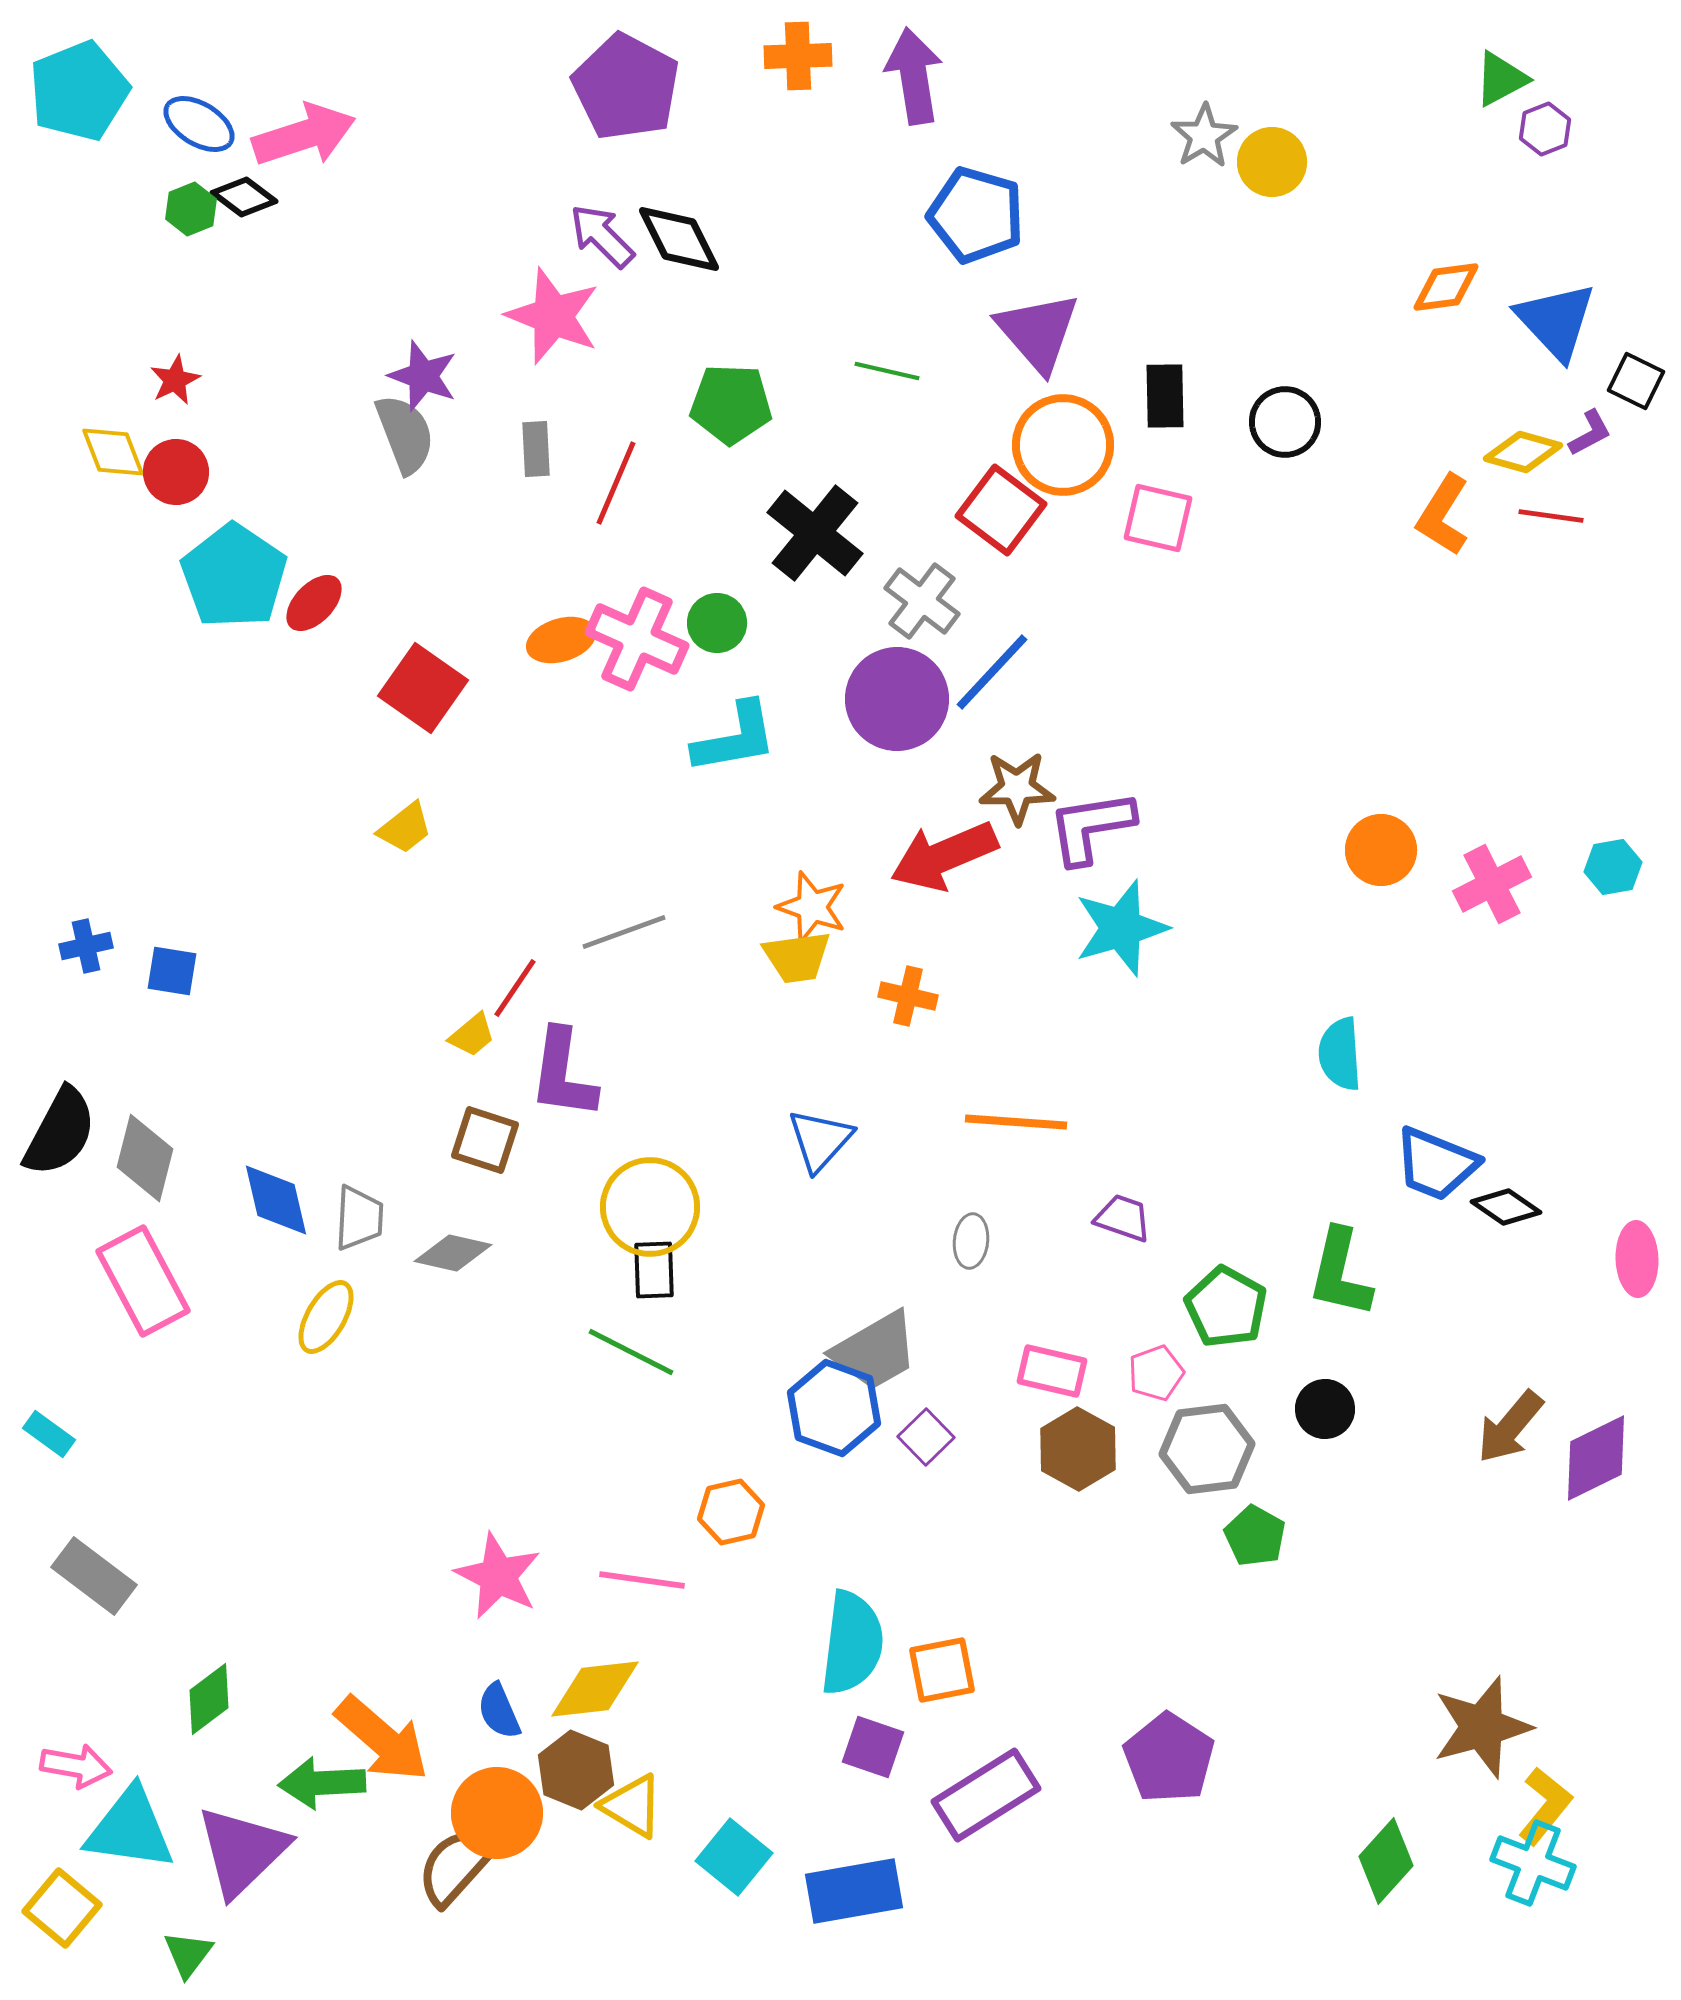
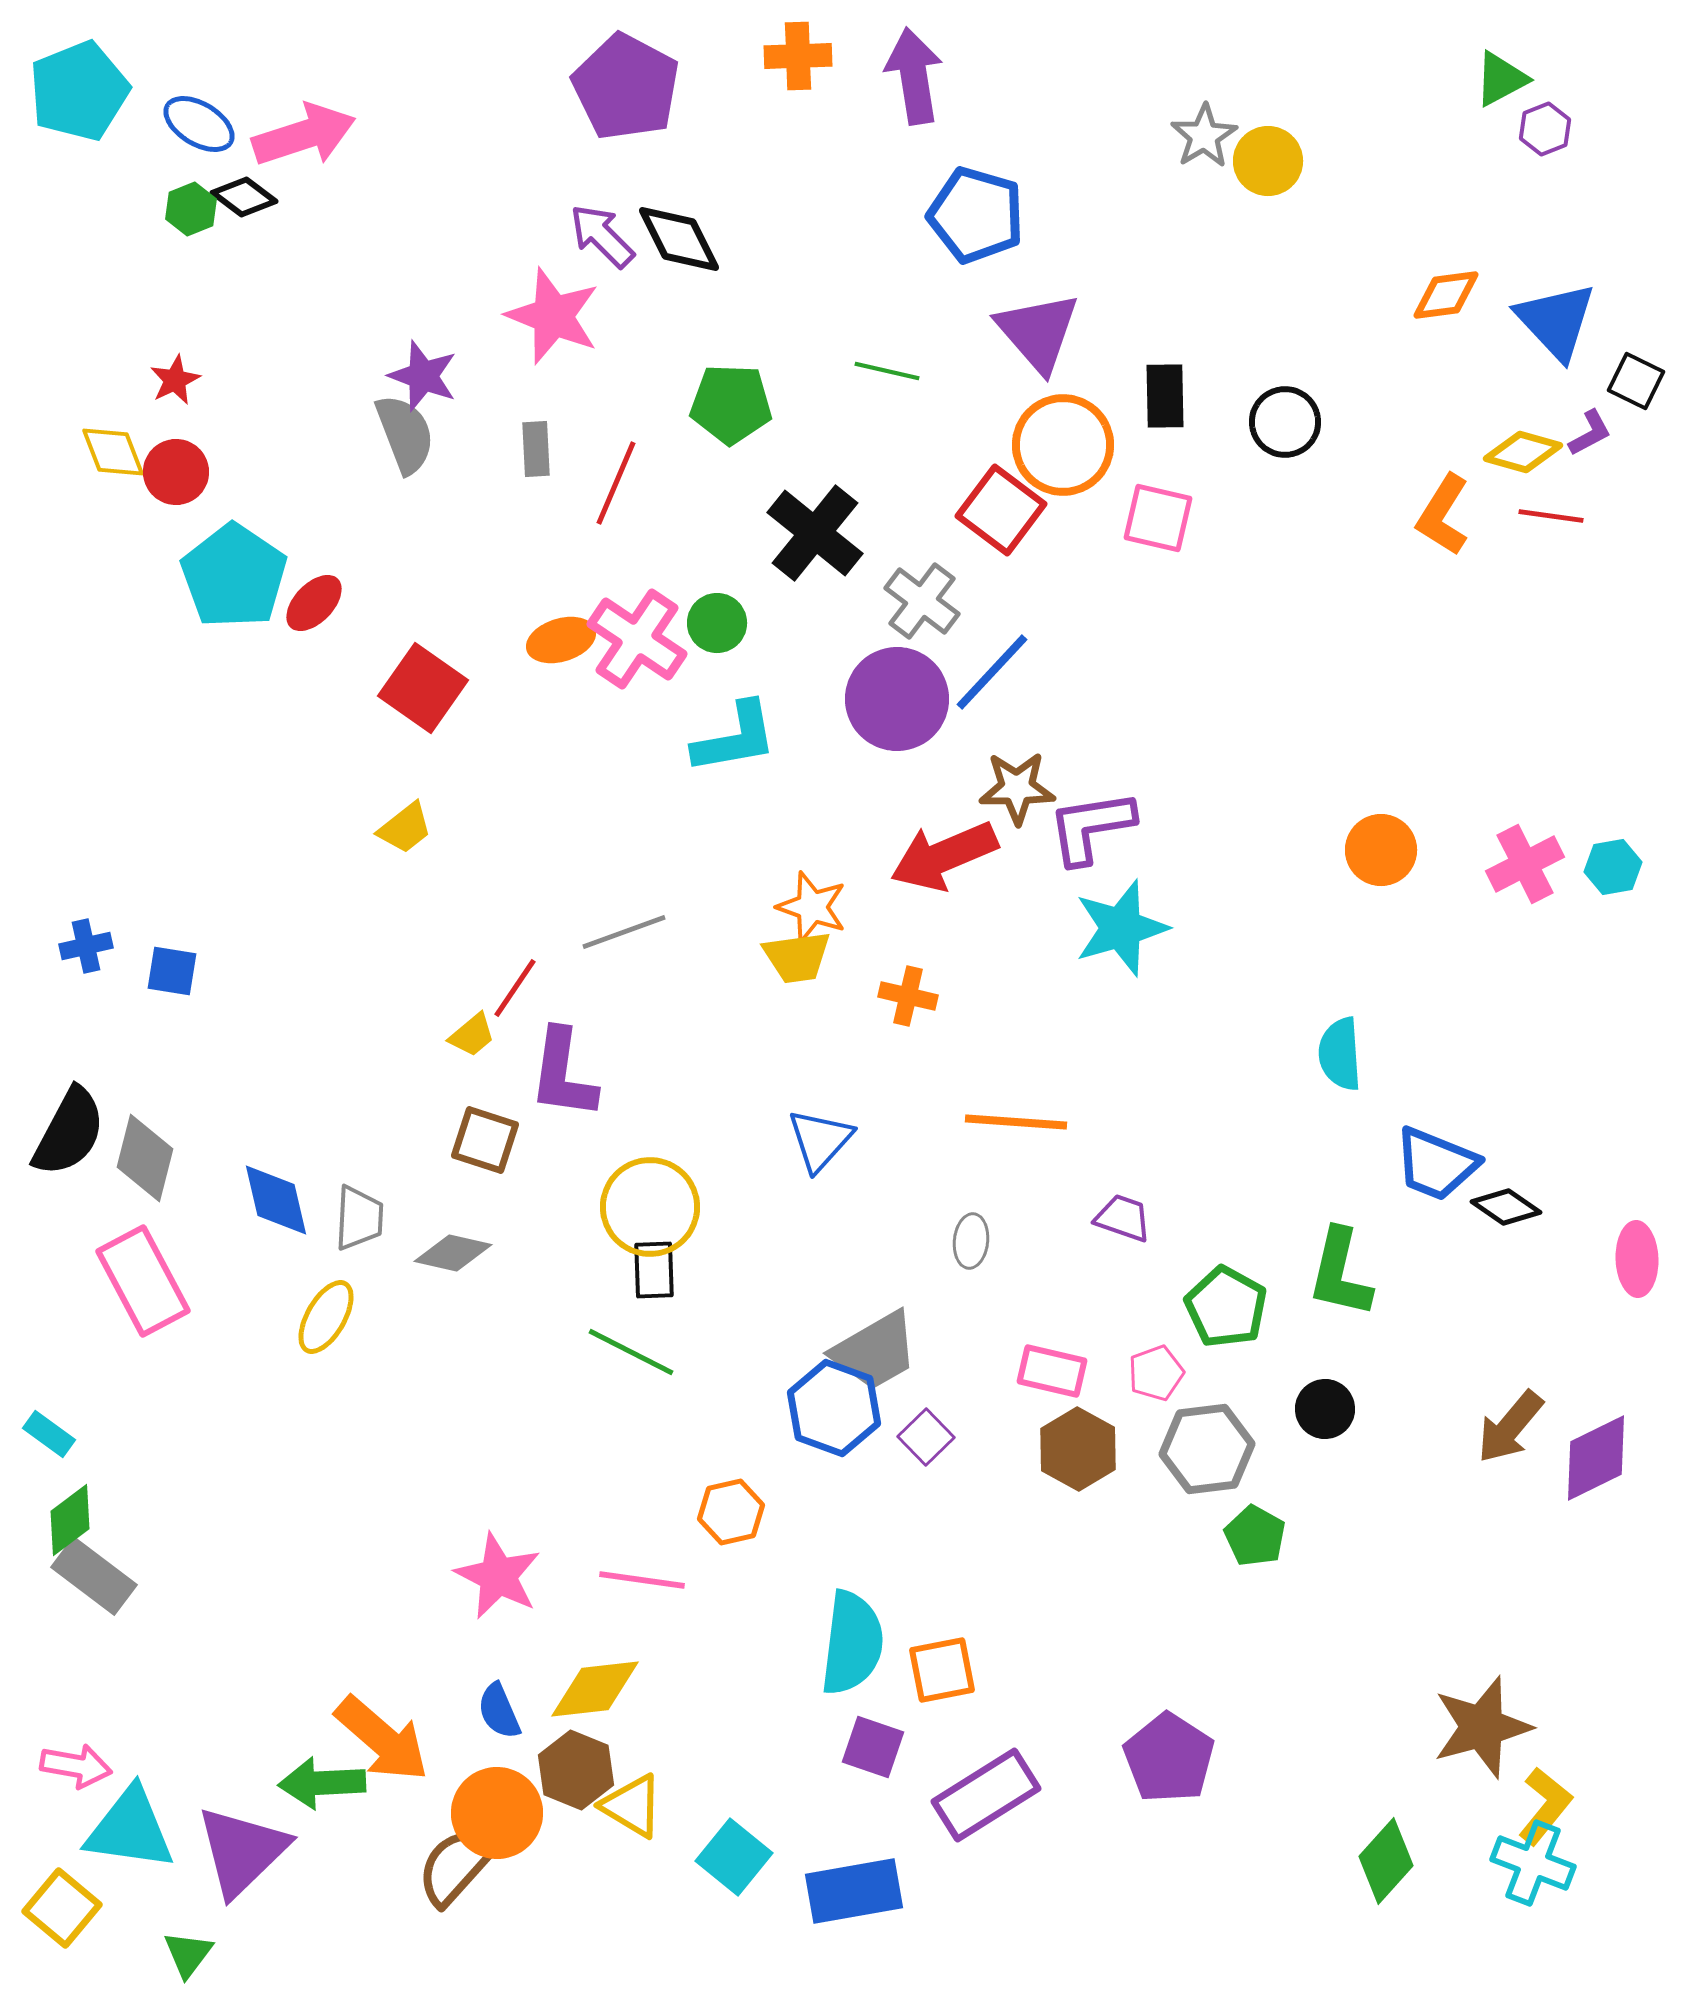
yellow circle at (1272, 162): moved 4 px left, 1 px up
orange diamond at (1446, 287): moved 8 px down
pink cross at (637, 639): rotated 10 degrees clockwise
pink cross at (1492, 884): moved 33 px right, 20 px up
black semicircle at (60, 1132): moved 9 px right
green diamond at (209, 1699): moved 139 px left, 179 px up
